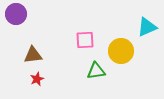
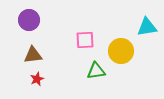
purple circle: moved 13 px right, 6 px down
cyan triangle: rotated 15 degrees clockwise
